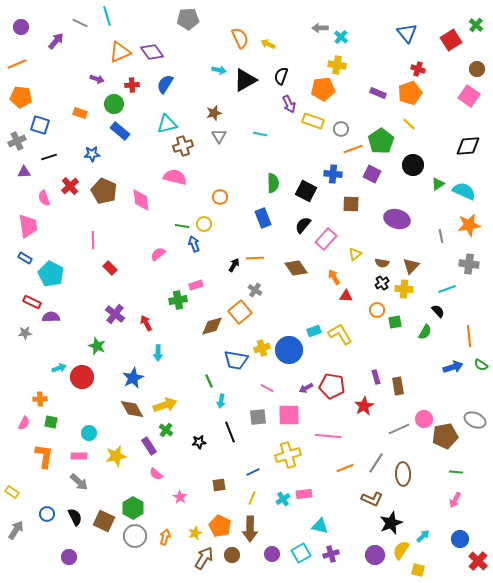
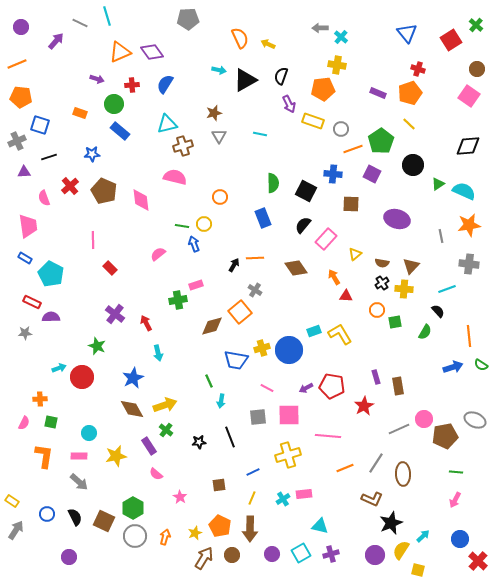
cyan arrow at (158, 353): rotated 14 degrees counterclockwise
black line at (230, 432): moved 5 px down
yellow rectangle at (12, 492): moved 9 px down
